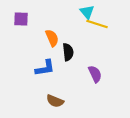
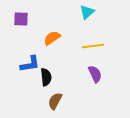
cyan triangle: rotated 28 degrees clockwise
yellow line: moved 4 px left, 22 px down; rotated 25 degrees counterclockwise
orange semicircle: rotated 102 degrees counterclockwise
black semicircle: moved 22 px left, 25 px down
blue L-shape: moved 15 px left, 4 px up
brown semicircle: rotated 96 degrees clockwise
